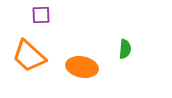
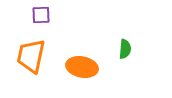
orange trapezoid: moved 2 px right; rotated 60 degrees clockwise
